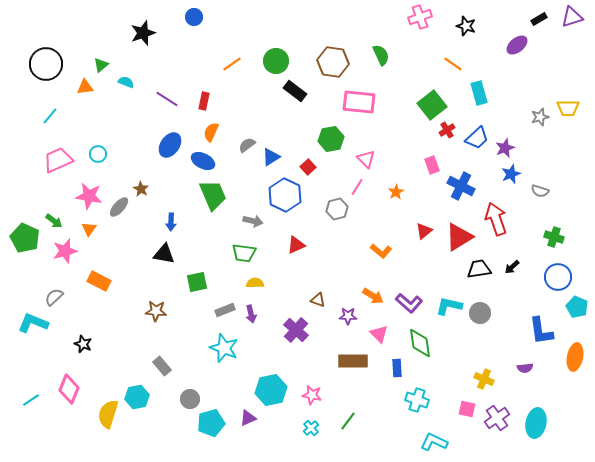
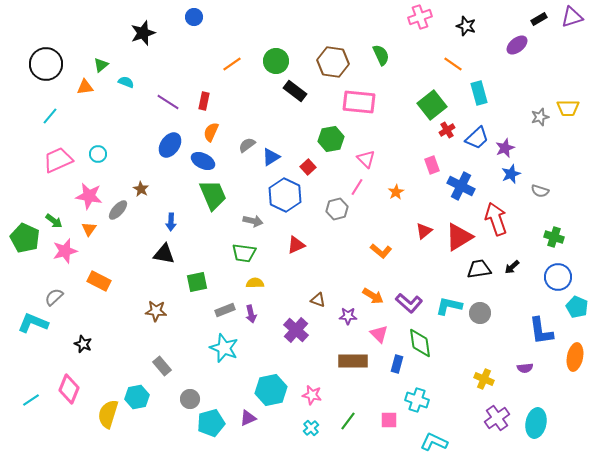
purple line at (167, 99): moved 1 px right, 3 px down
gray ellipse at (119, 207): moved 1 px left, 3 px down
blue rectangle at (397, 368): moved 4 px up; rotated 18 degrees clockwise
pink square at (467, 409): moved 78 px left, 11 px down; rotated 12 degrees counterclockwise
